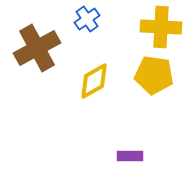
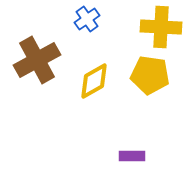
brown cross: moved 12 px down
yellow pentagon: moved 4 px left
purple rectangle: moved 2 px right
